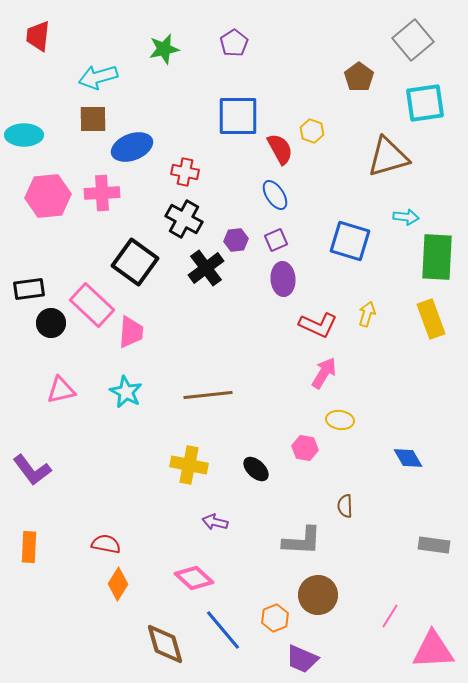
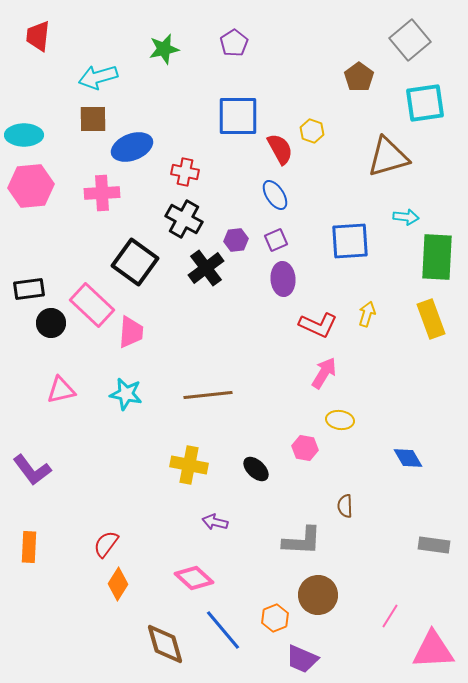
gray square at (413, 40): moved 3 px left
pink hexagon at (48, 196): moved 17 px left, 10 px up
blue square at (350, 241): rotated 21 degrees counterclockwise
cyan star at (126, 392): moved 2 px down; rotated 16 degrees counterclockwise
red semicircle at (106, 544): rotated 64 degrees counterclockwise
